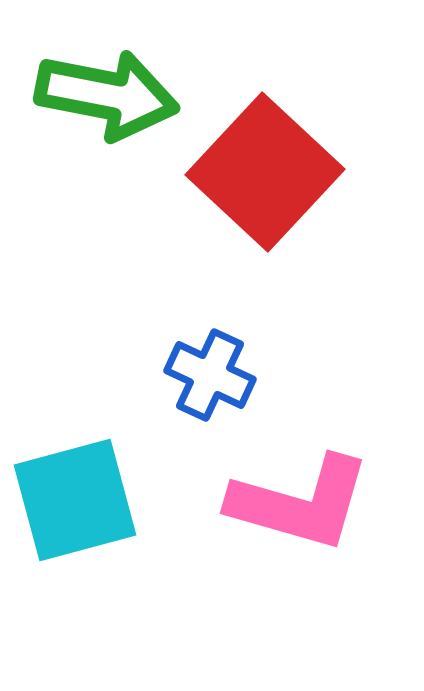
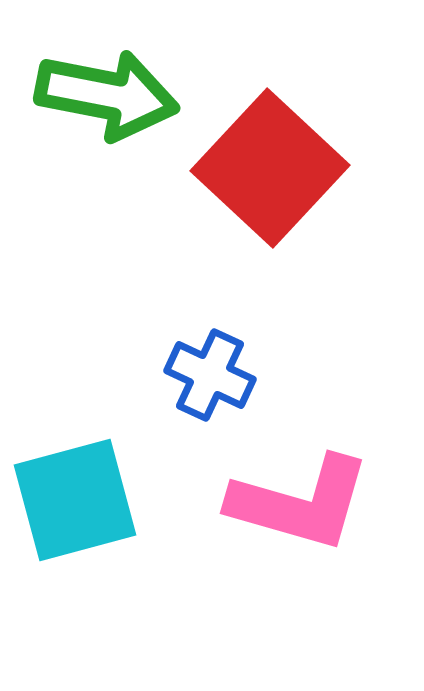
red square: moved 5 px right, 4 px up
